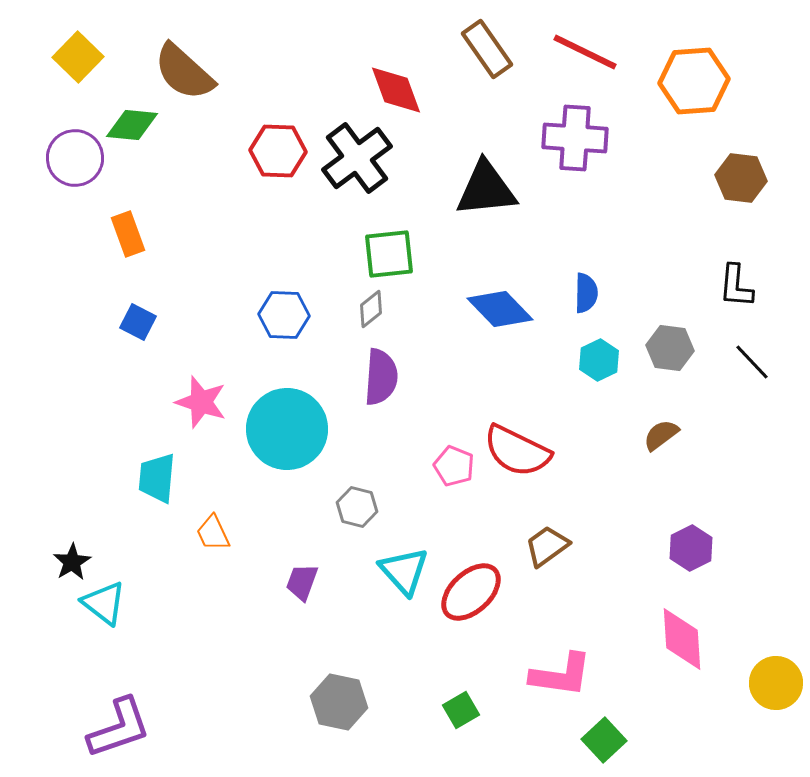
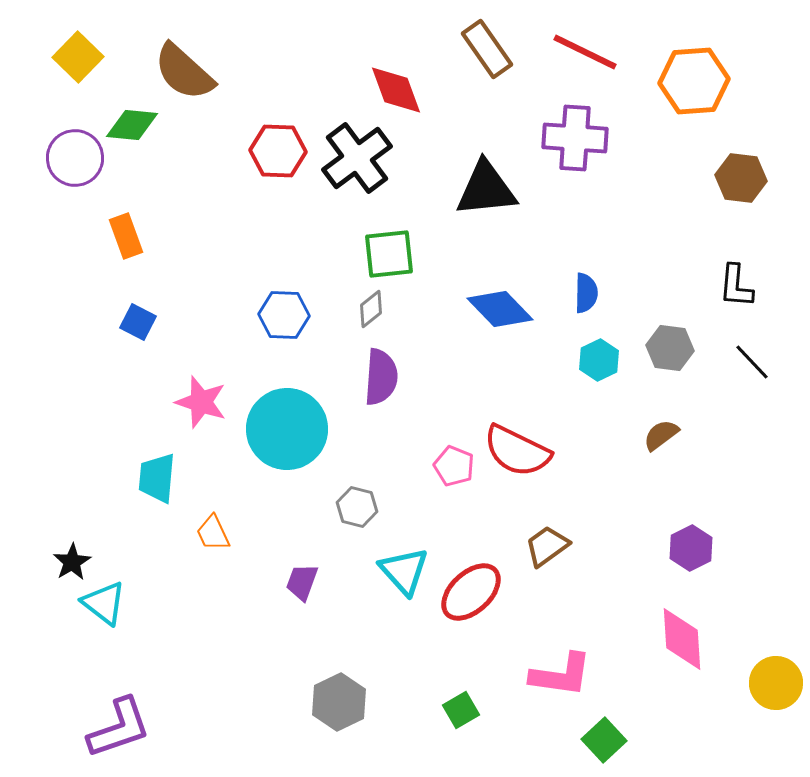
orange rectangle at (128, 234): moved 2 px left, 2 px down
gray hexagon at (339, 702): rotated 22 degrees clockwise
